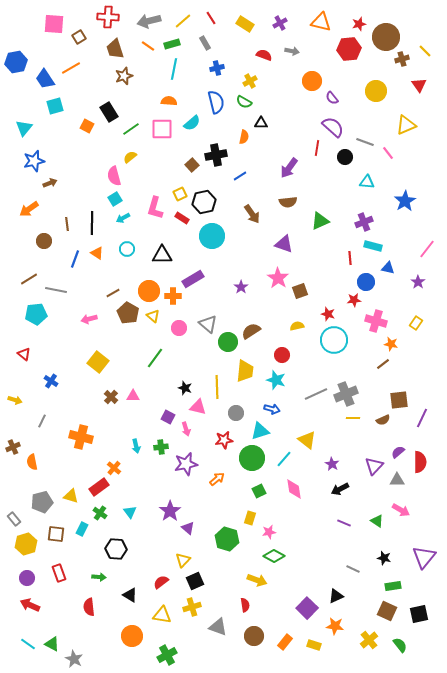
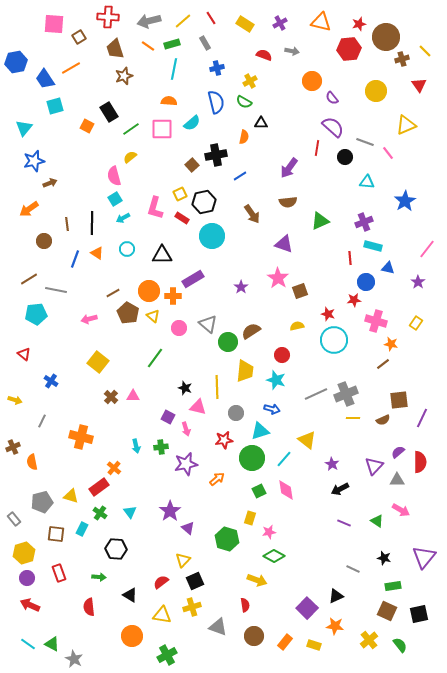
pink diamond at (294, 489): moved 8 px left, 1 px down
yellow hexagon at (26, 544): moved 2 px left, 9 px down
